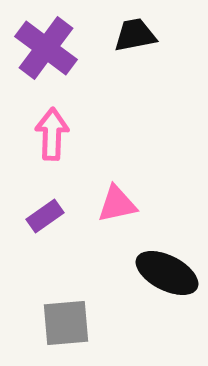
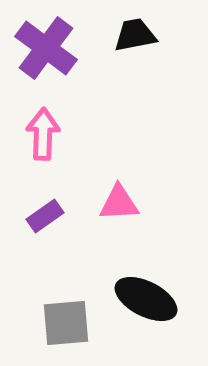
pink arrow: moved 9 px left
pink triangle: moved 2 px right, 1 px up; rotated 9 degrees clockwise
black ellipse: moved 21 px left, 26 px down
